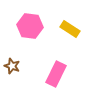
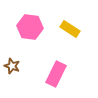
pink hexagon: moved 1 px down
